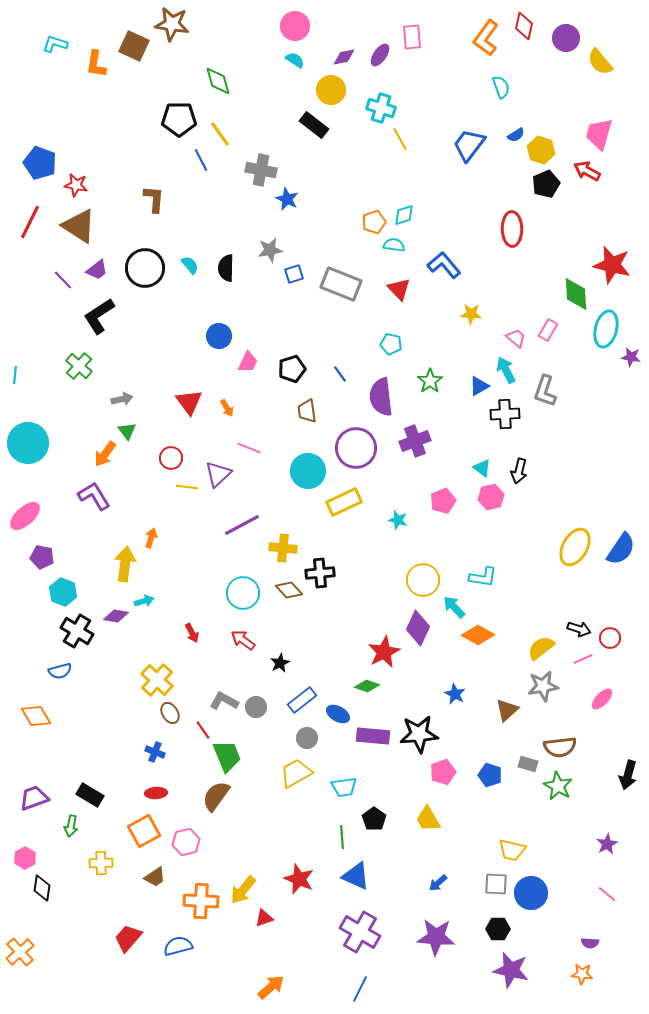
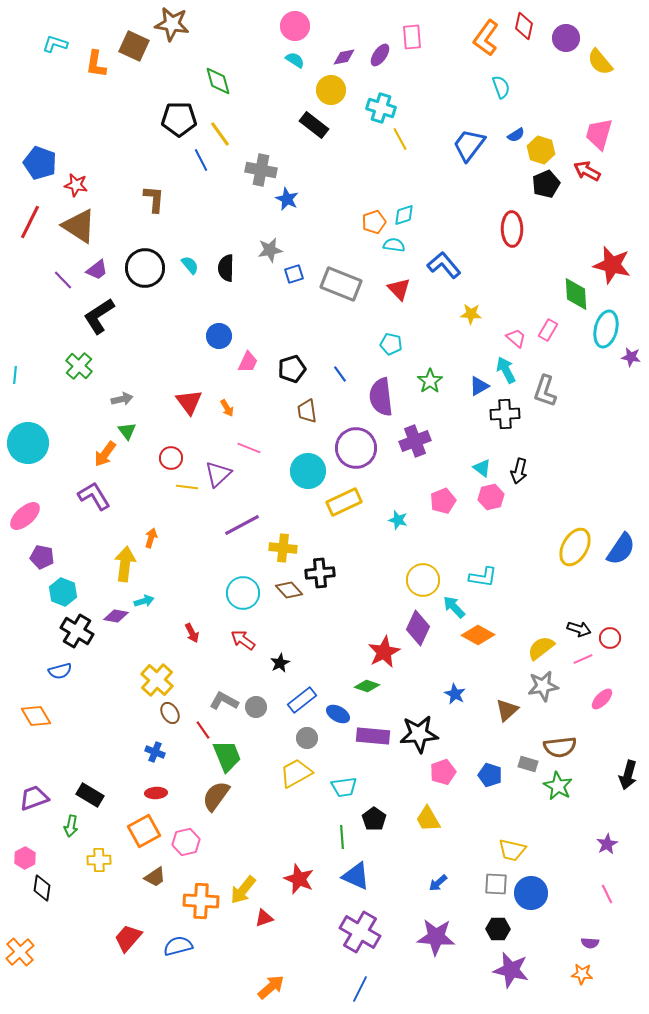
yellow cross at (101, 863): moved 2 px left, 3 px up
pink line at (607, 894): rotated 24 degrees clockwise
